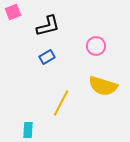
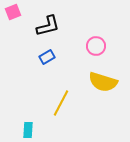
yellow semicircle: moved 4 px up
